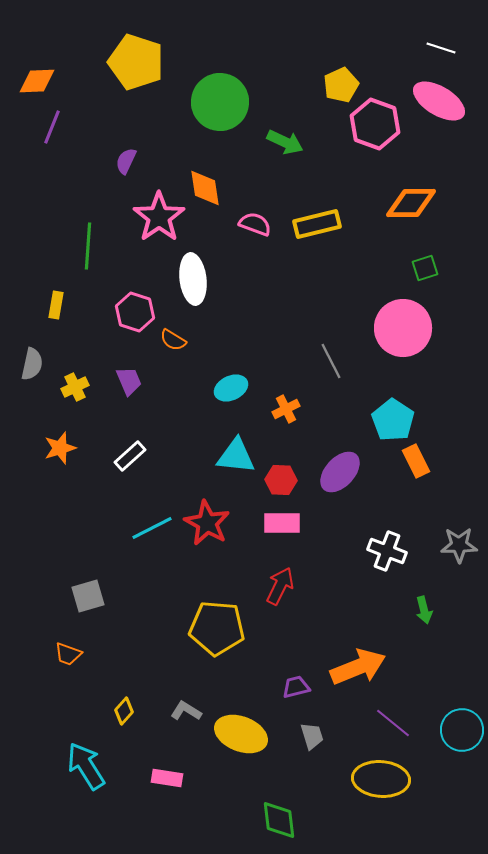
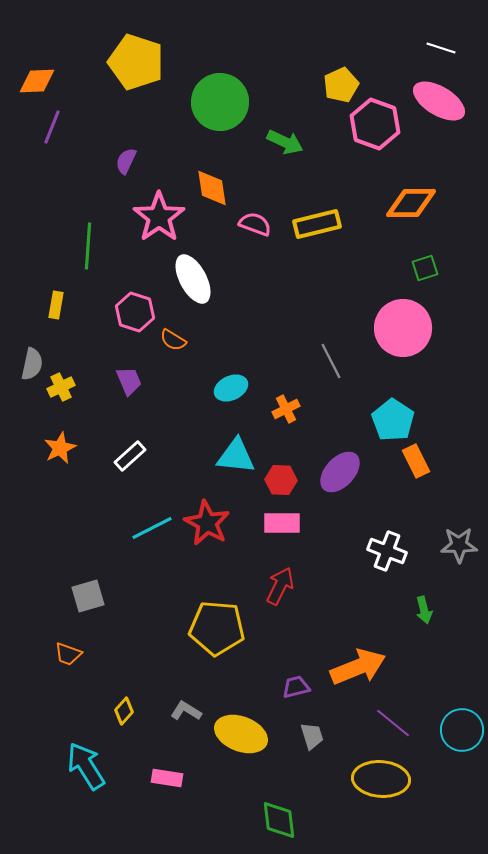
orange diamond at (205, 188): moved 7 px right
white ellipse at (193, 279): rotated 21 degrees counterclockwise
yellow cross at (75, 387): moved 14 px left
orange star at (60, 448): rotated 8 degrees counterclockwise
